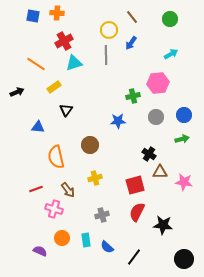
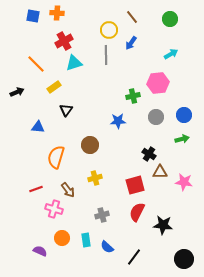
orange line: rotated 12 degrees clockwise
orange semicircle: rotated 30 degrees clockwise
